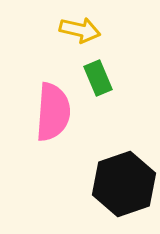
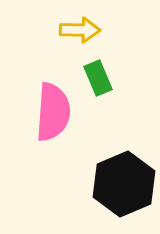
yellow arrow: rotated 12 degrees counterclockwise
black hexagon: rotated 4 degrees counterclockwise
